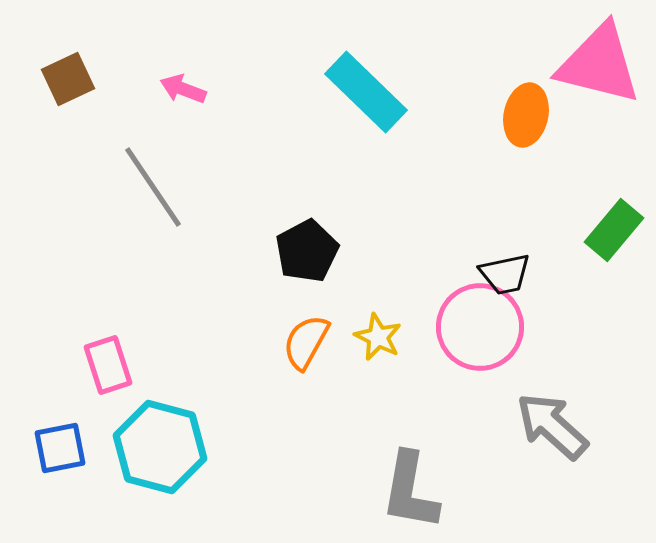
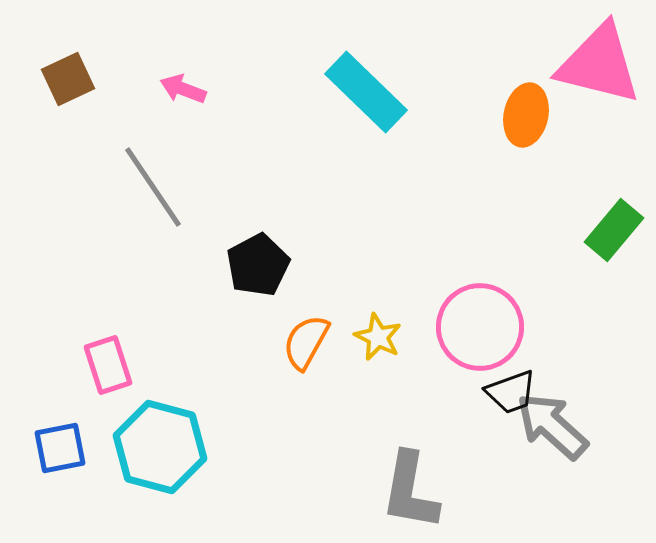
black pentagon: moved 49 px left, 14 px down
black trapezoid: moved 6 px right, 118 px down; rotated 8 degrees counterclockwise
